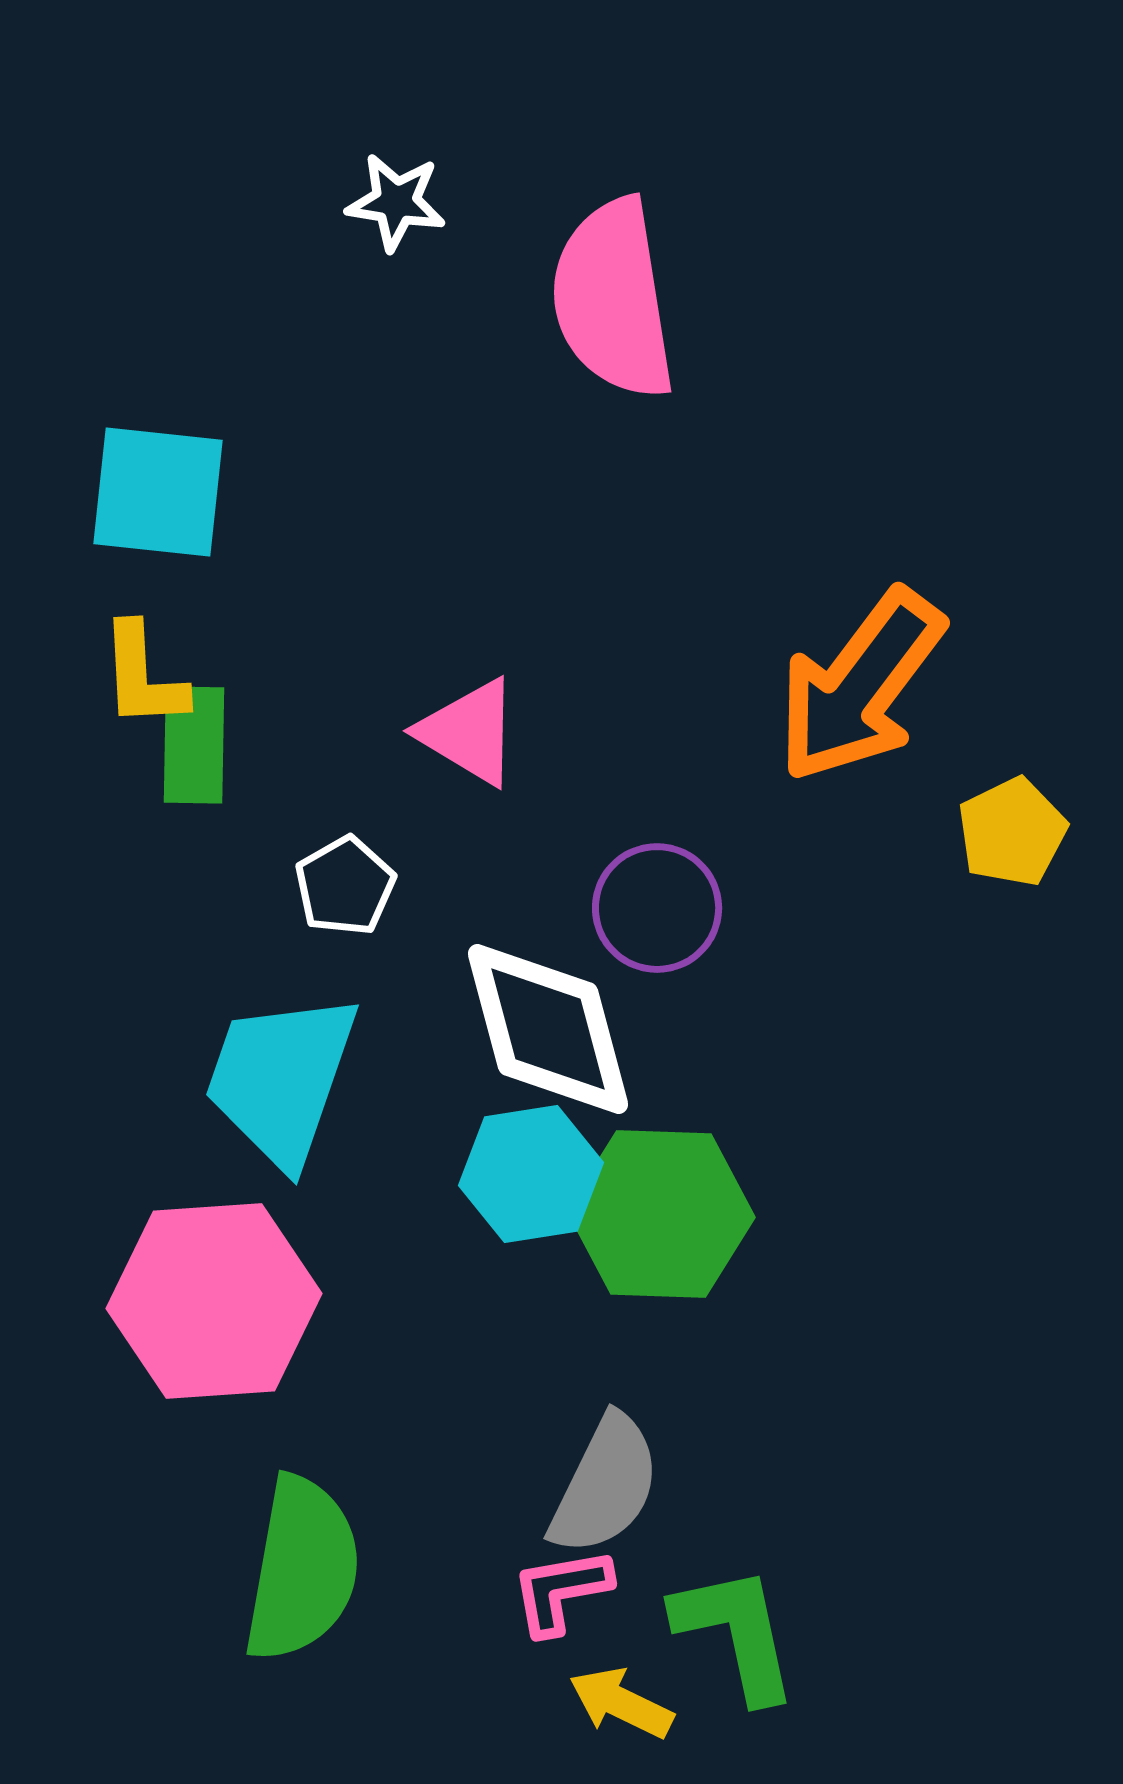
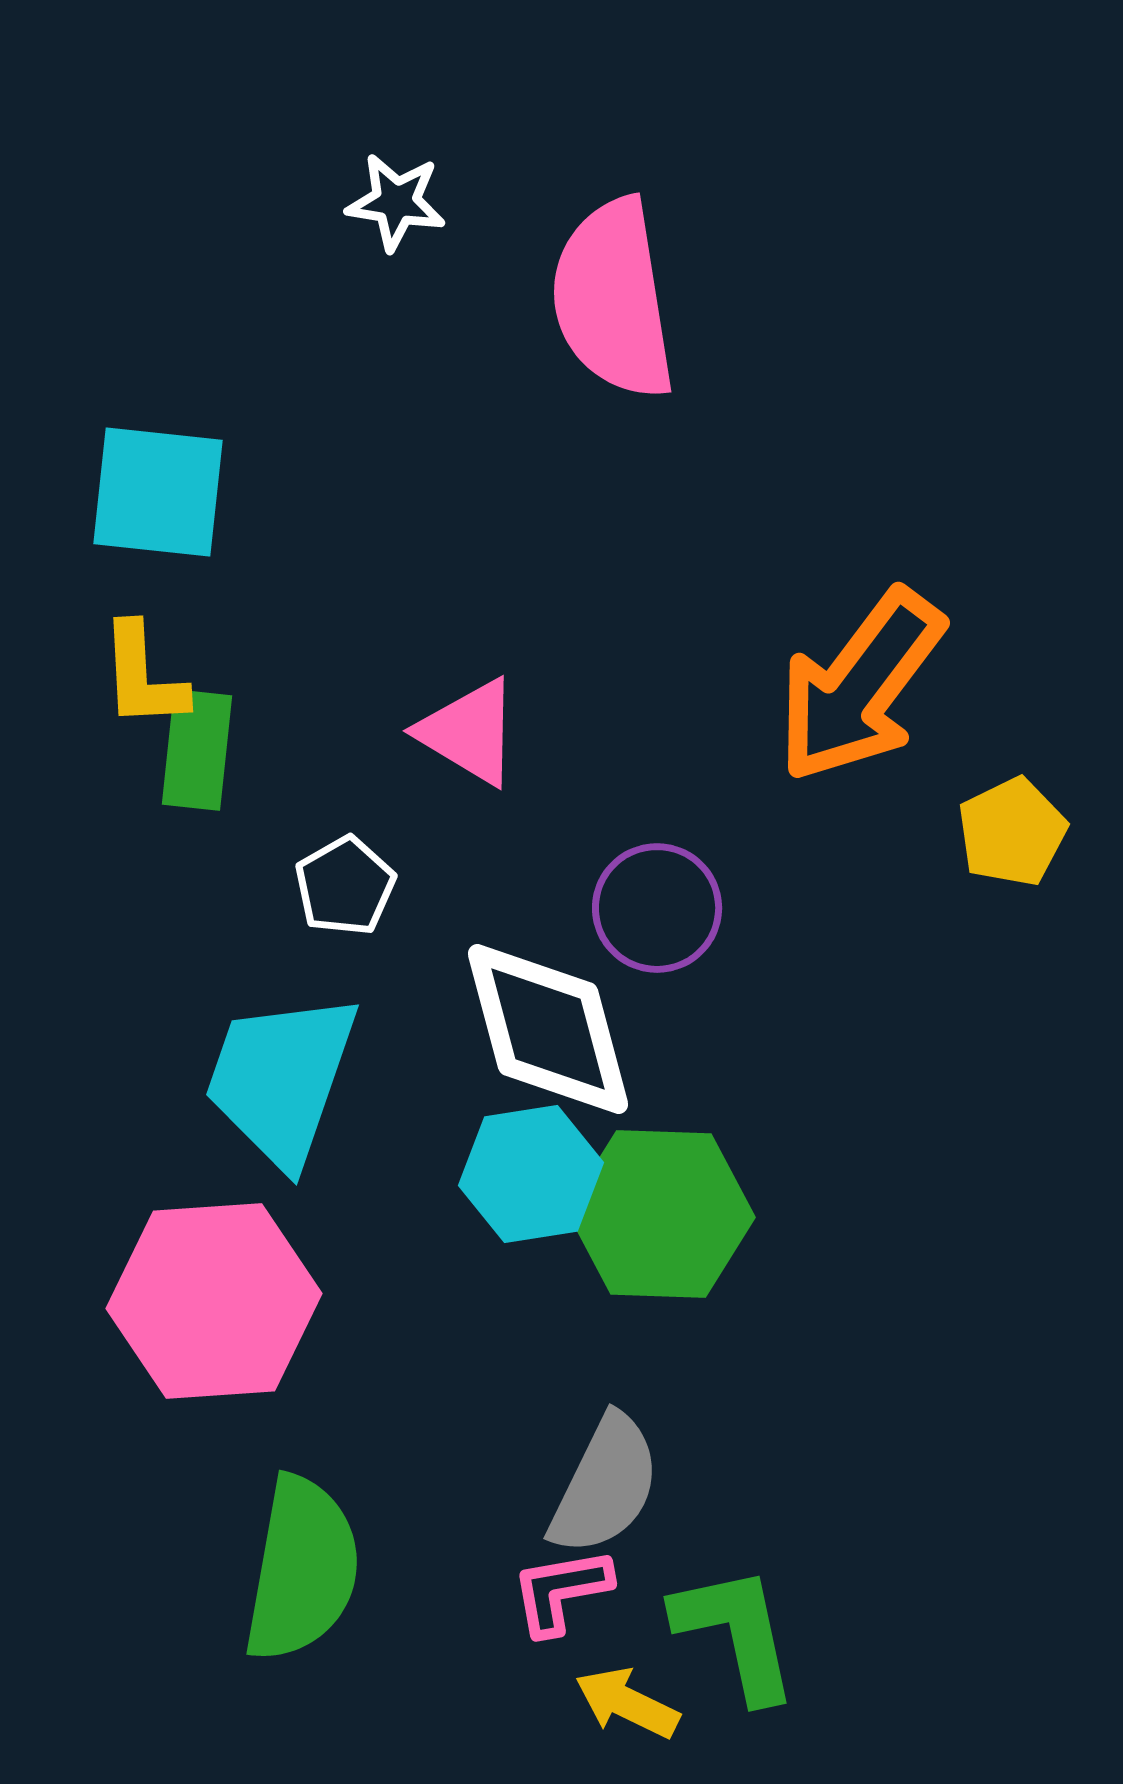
green rectangle: moved 3 px right, 5 px down; rotated 5 degrees clockwise
yellow arrow: moved 6 px right
